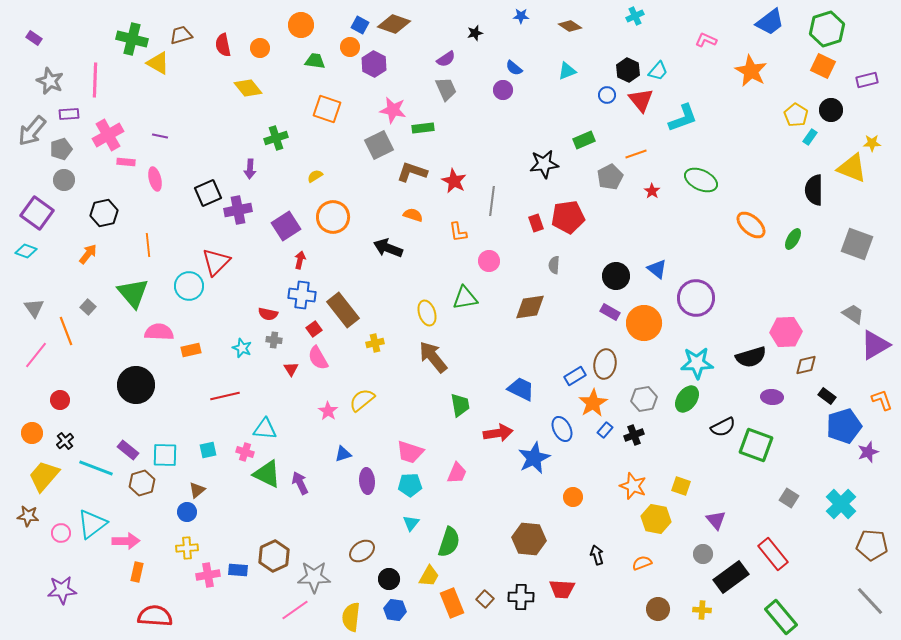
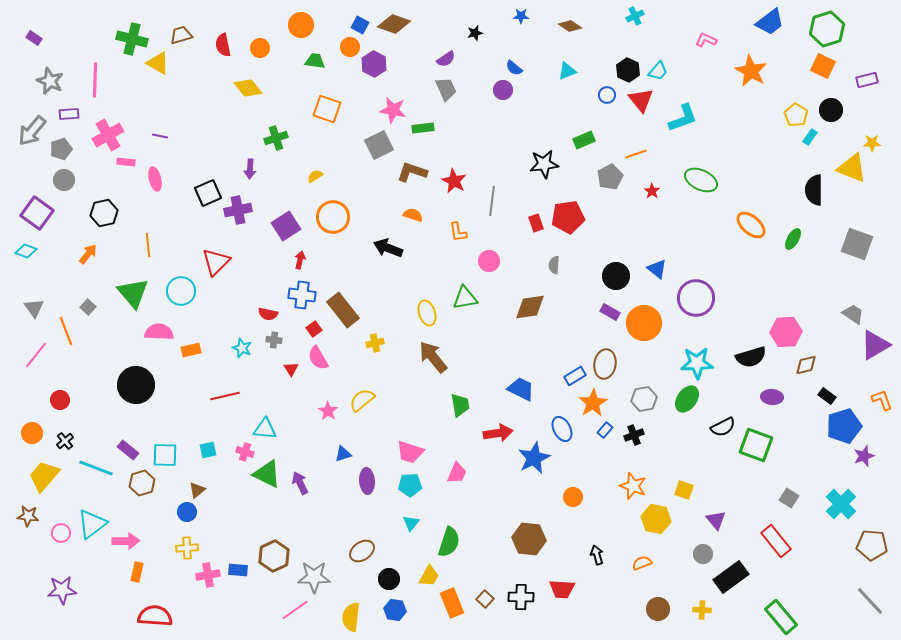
cyan circle at (189, 286): moved 8 px left, 5 px down
purple star at (868, 452): moved 4 px left, 4 px down
yellow square at (681, 486): moved 3 px right, 4 px down
red rectangle at (773, 554): moved 3 px right, 13 px up
